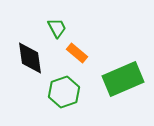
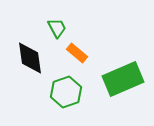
green hexagon: moved 2 px right
